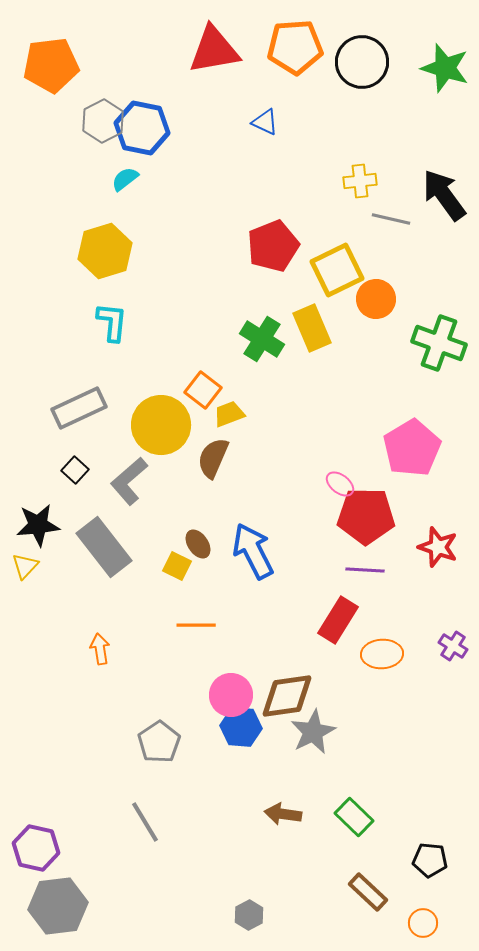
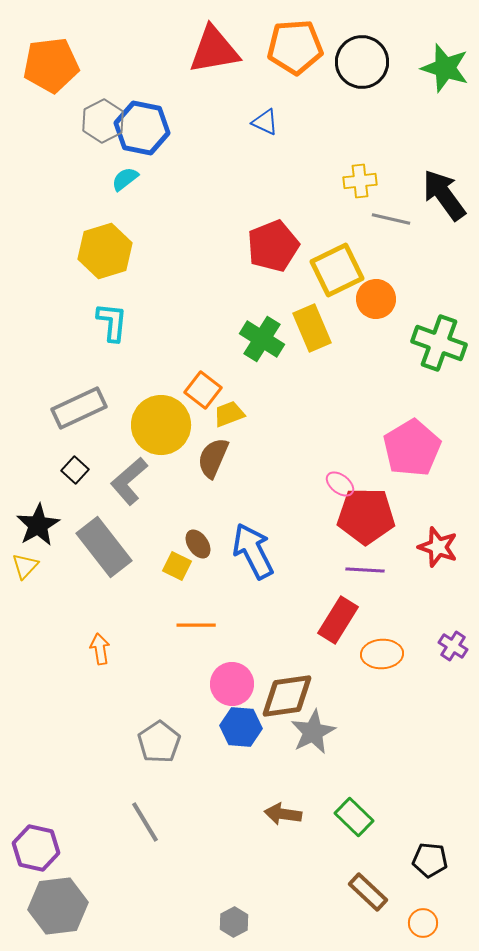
black star at (38, 525): rotated 24 degrees counterclockwise
pink circle at (231, 695): moved 1 px right, 11 px up
gray hexagon at (249, 915): moved 15 px left, 7 px down
